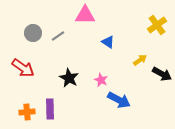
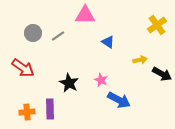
yellow arrow: rotated 24 degrees clockwise
black star: moved 5 px down
